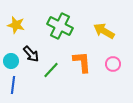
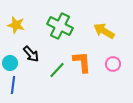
cyan circle: moved 1 px left, 2 px down
green line: moved 6 px right
